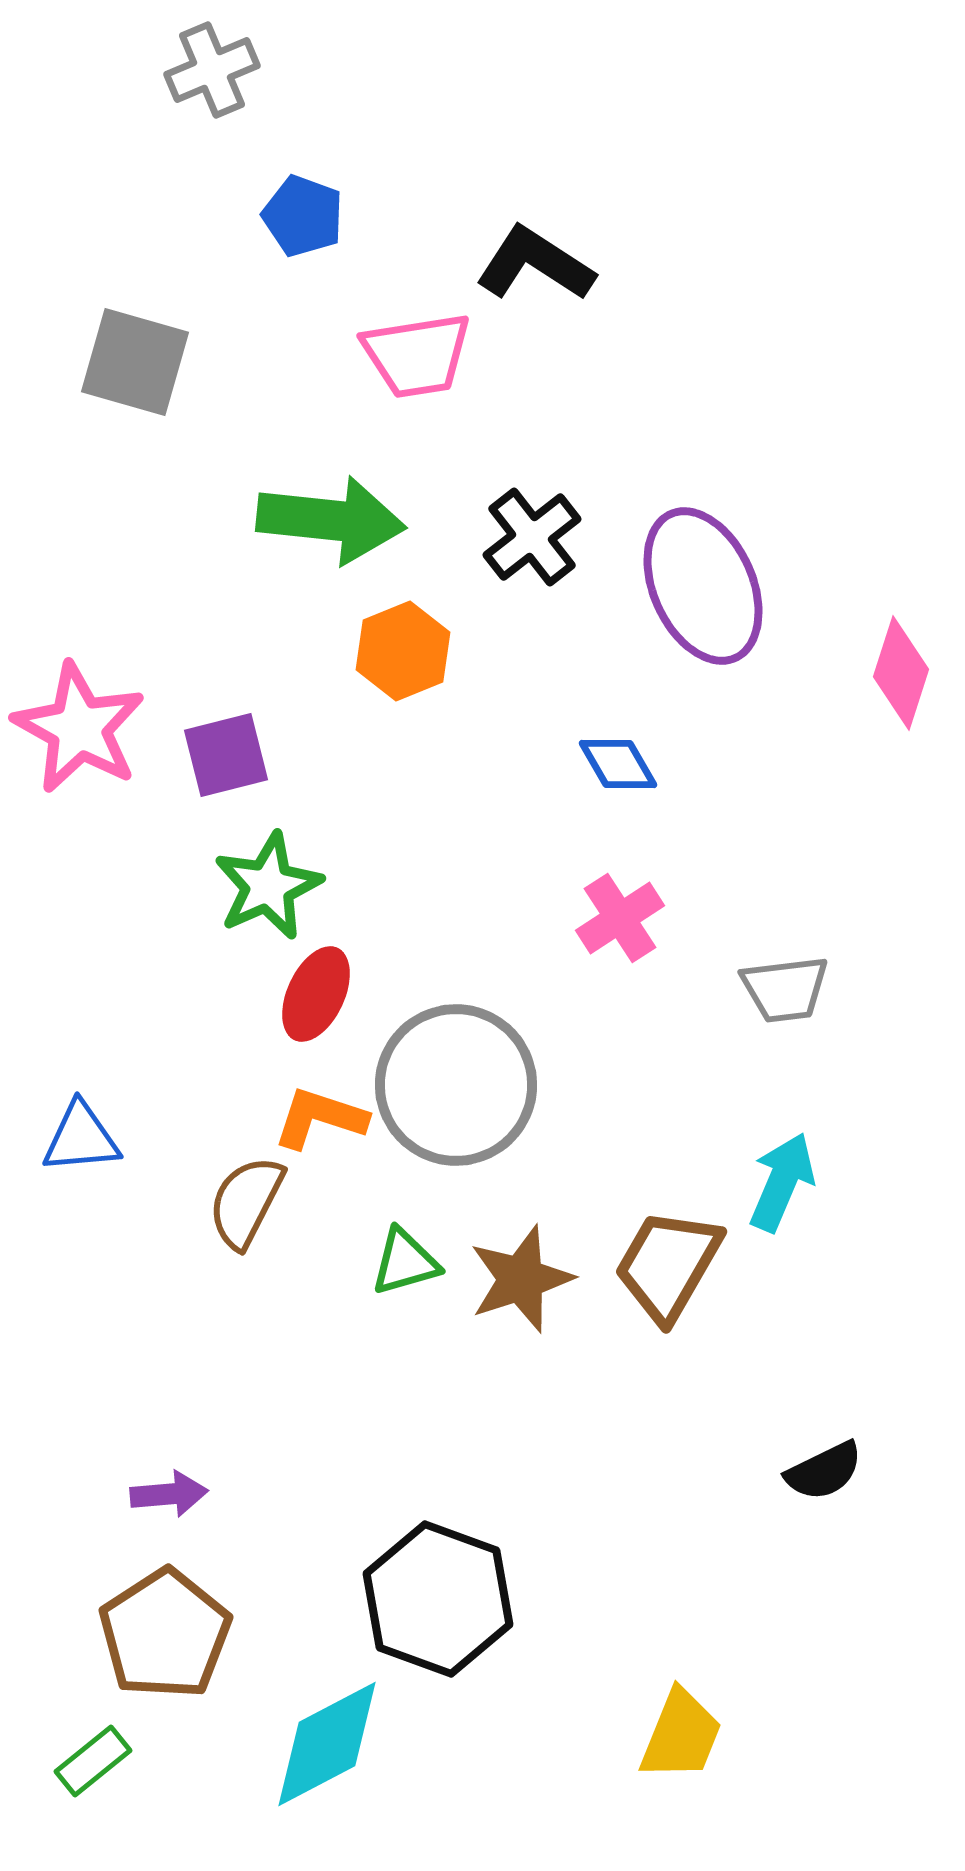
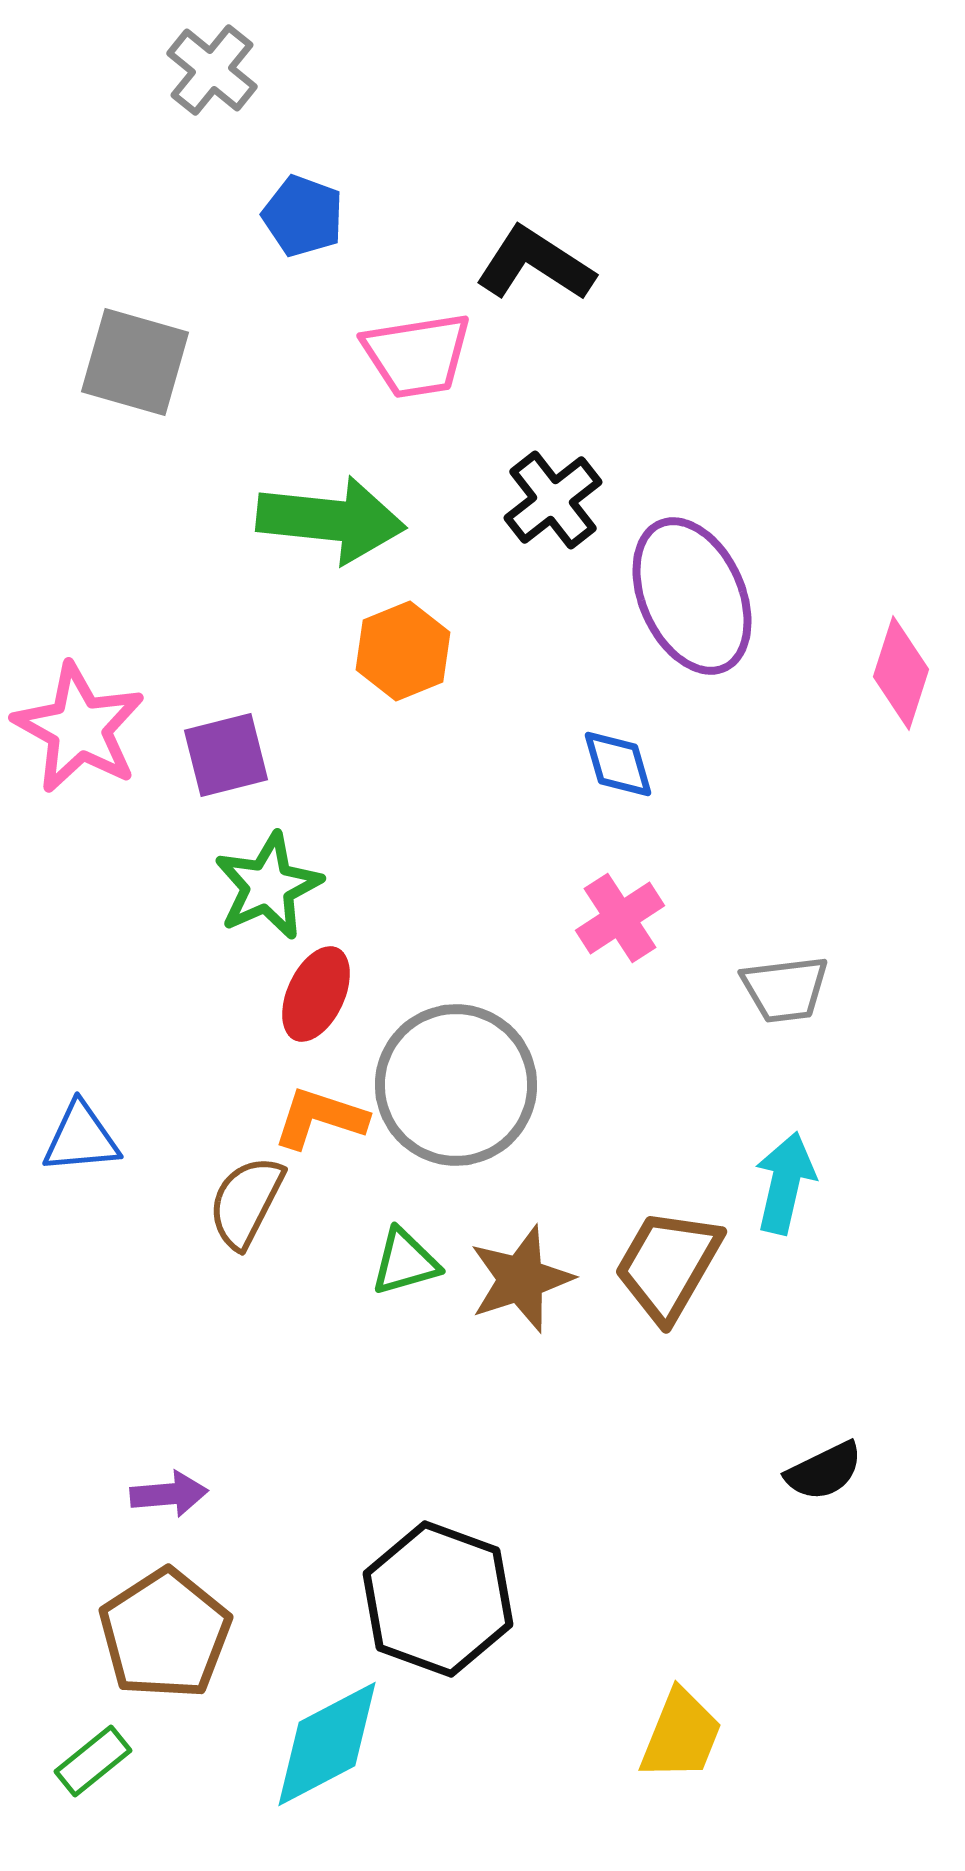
gray cross: rotated 28 degrees counterclockwise
black cross: moved 21 px right, 37 px up
purple ellipse: moved 11 px left, 10 px down
blue diamond: rotated 14 degrees clockwise
cyan arrow: moved 3 px right, 1 px down; rotated 10 degrees counterclockwise
